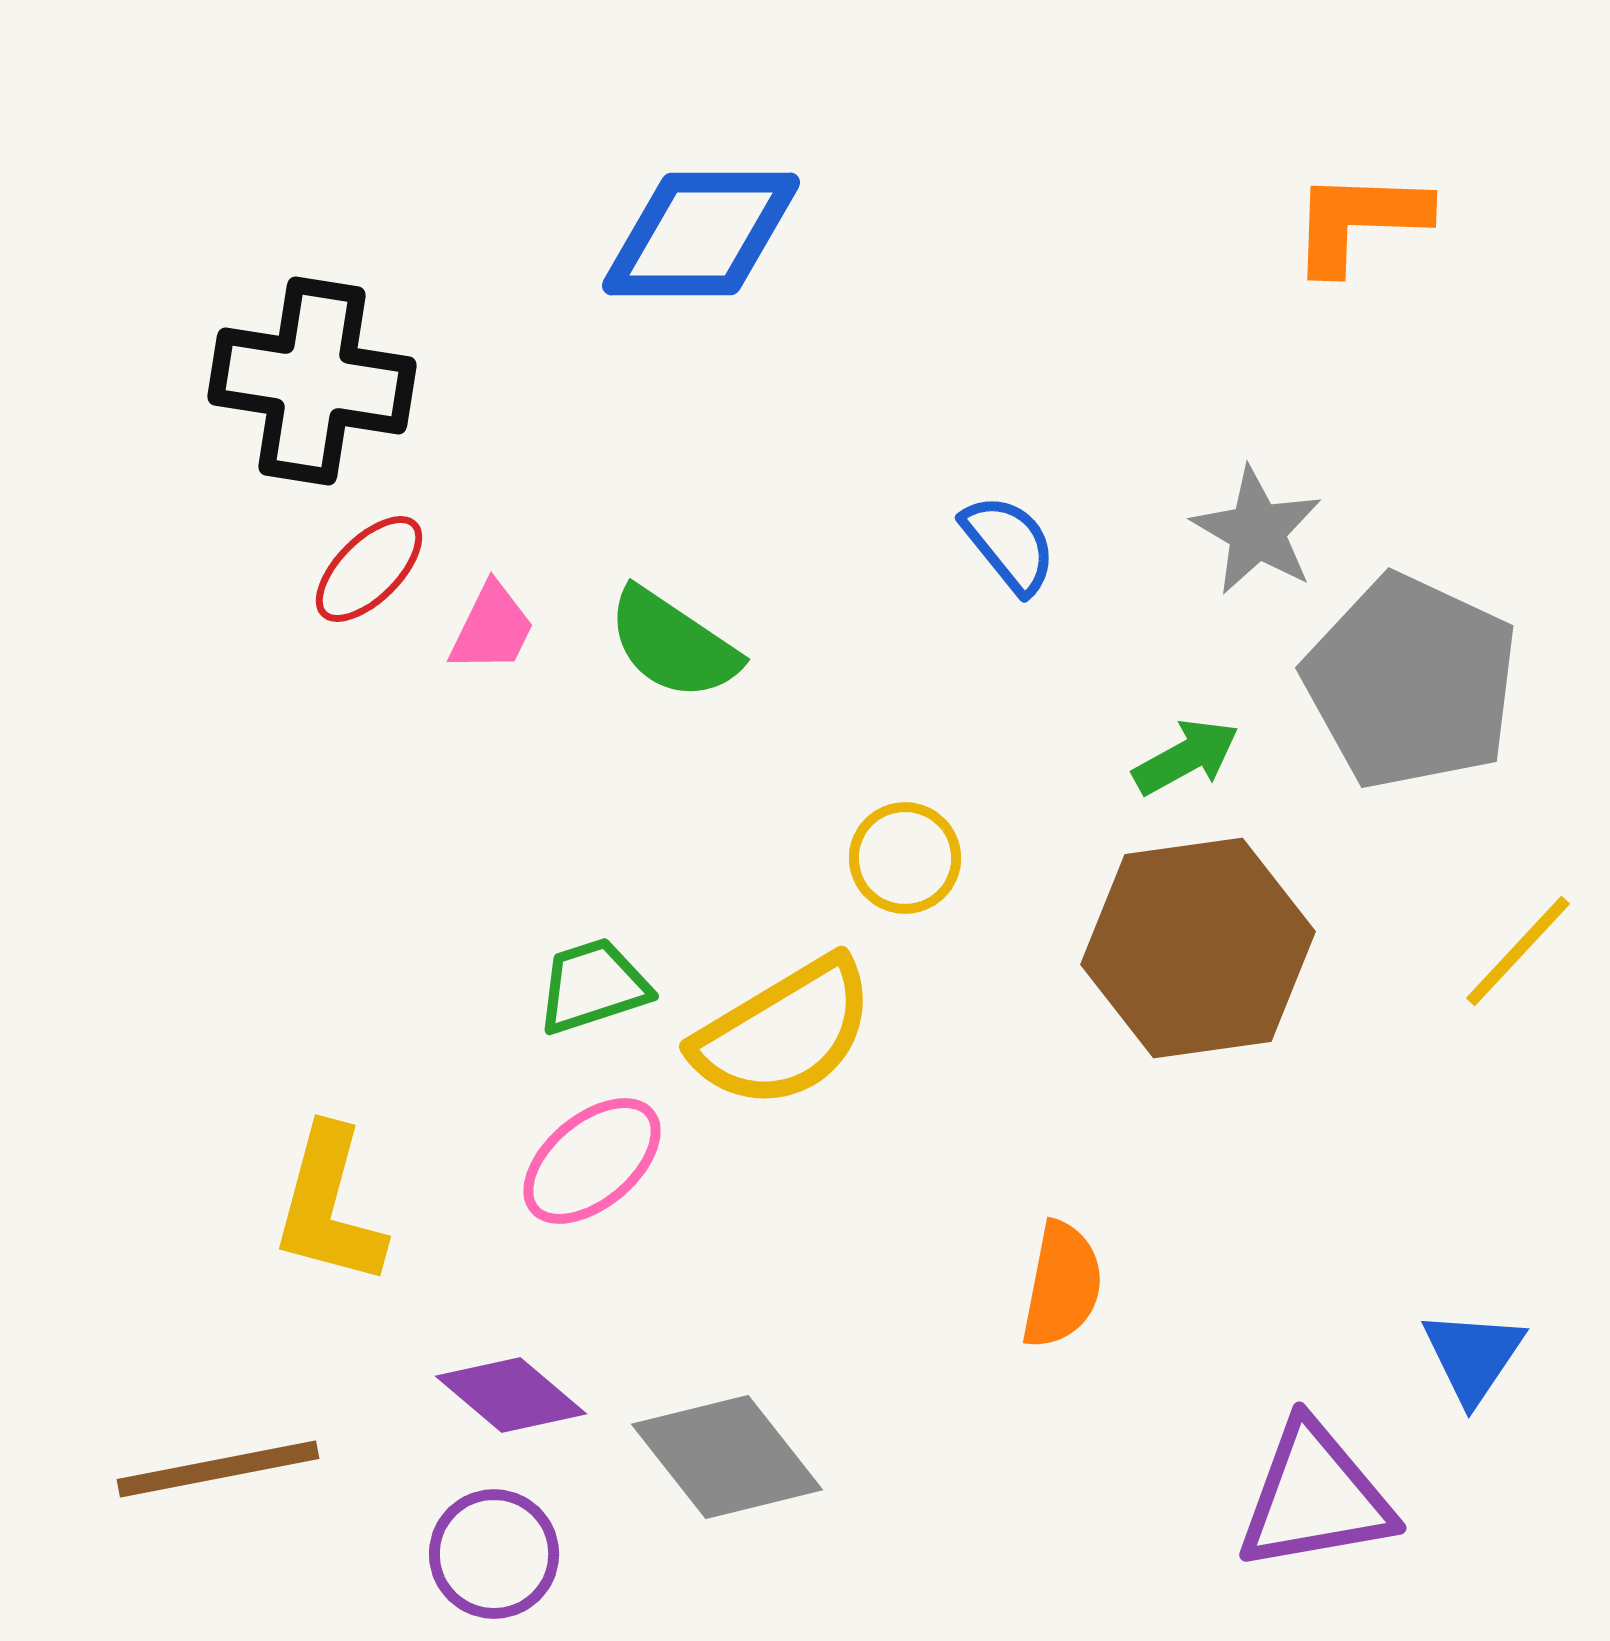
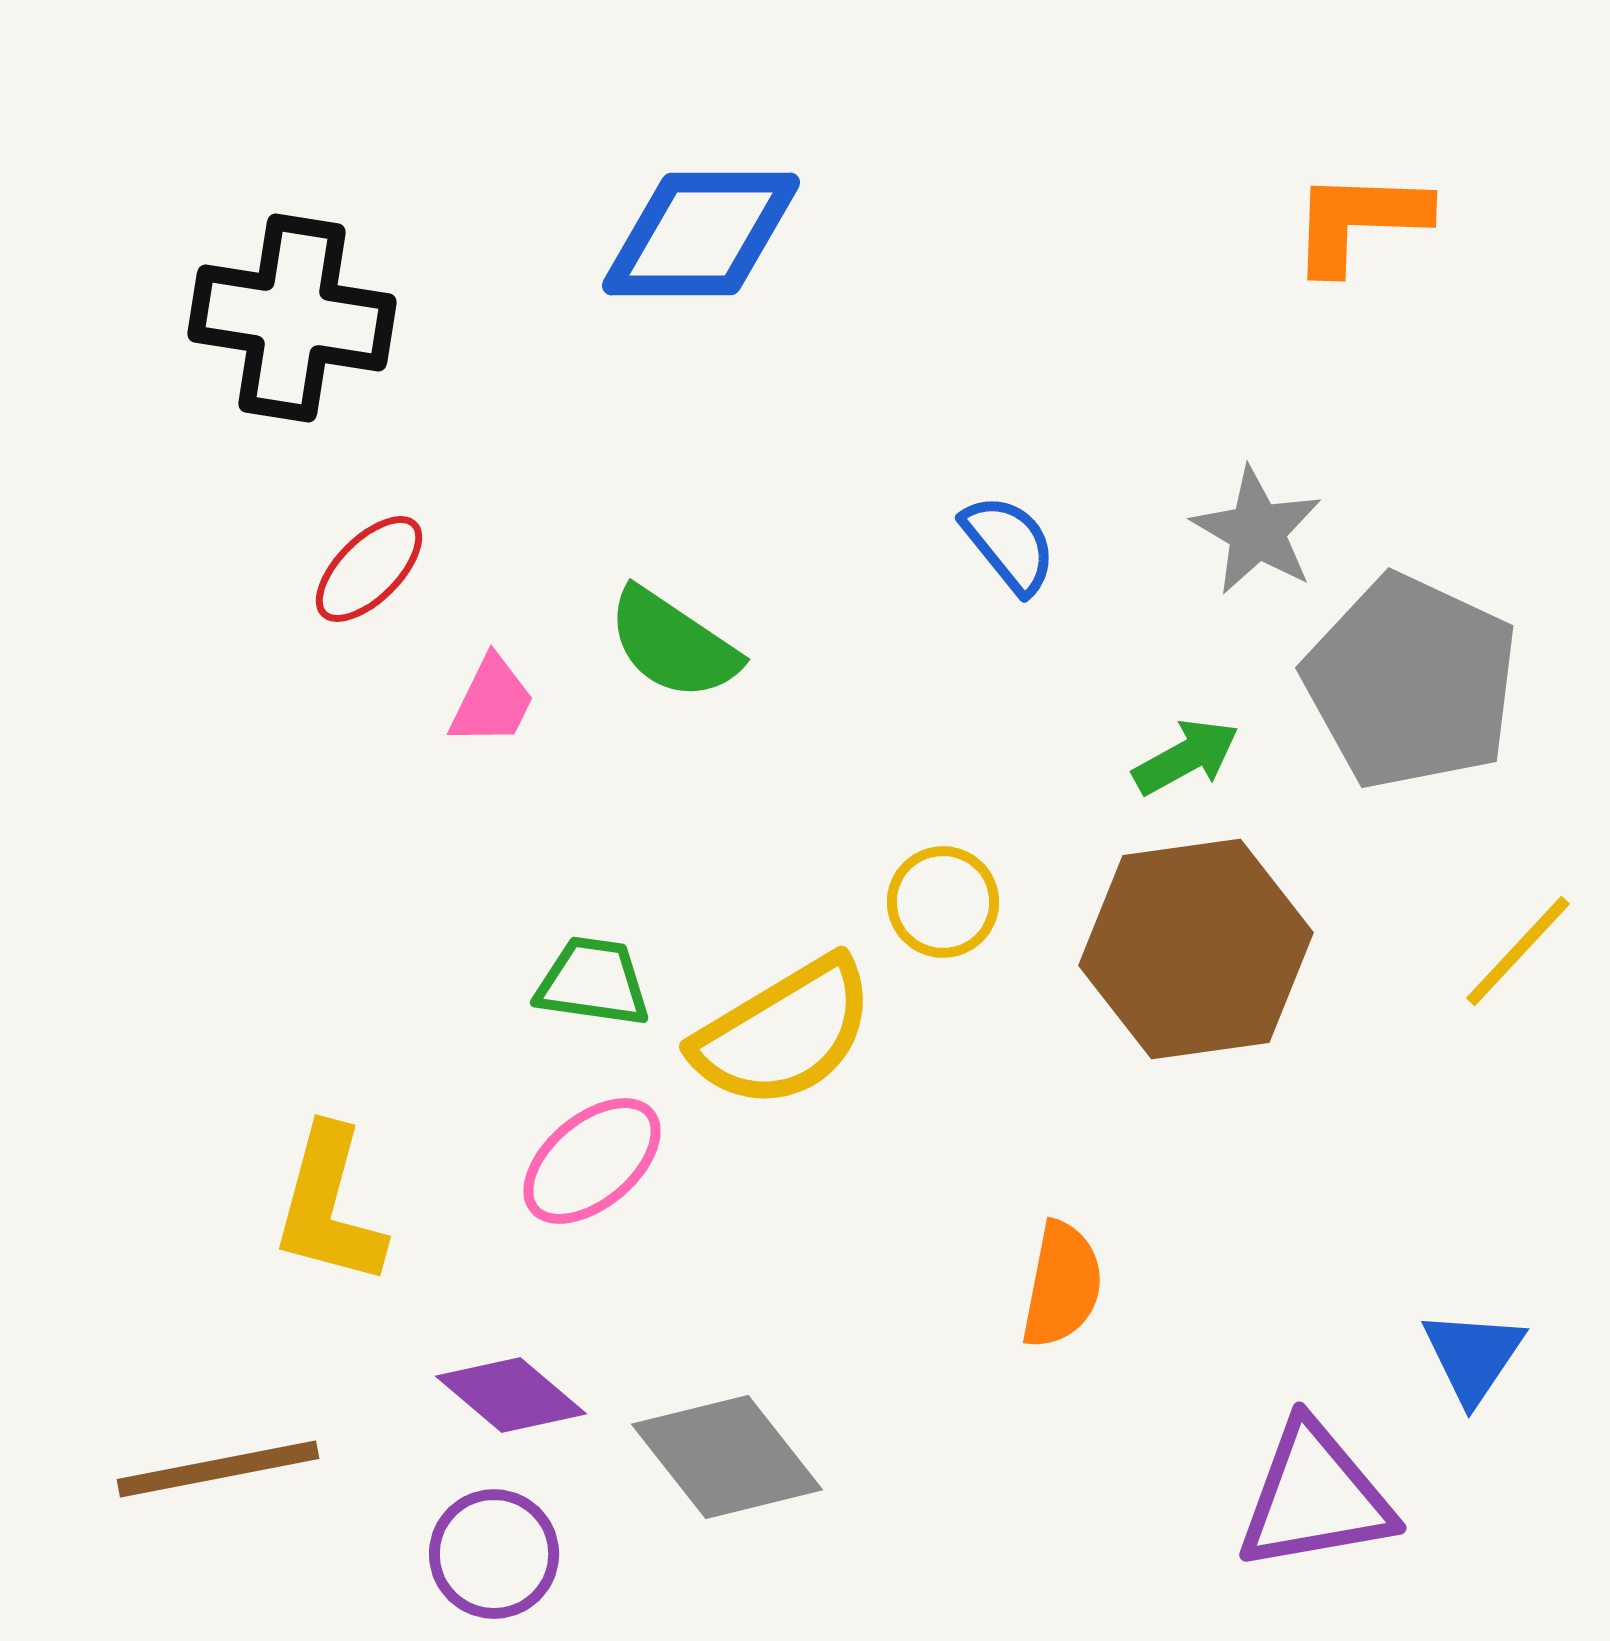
black cross: moved 20 px left, 63 px up
pink trapezoid: moved 73 px down
yellow circle: moved 38 px right, 44 px down
brown hexagon: moved 2 px left, 1 px down
green trapezoid: moved 4 px up; rotated 26 degrees clockwise
